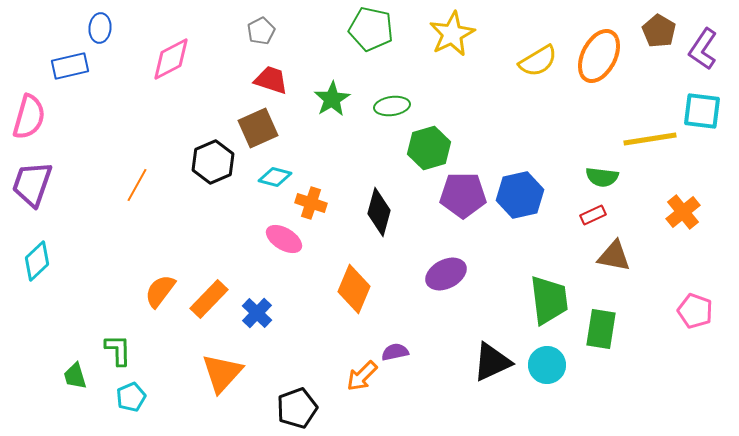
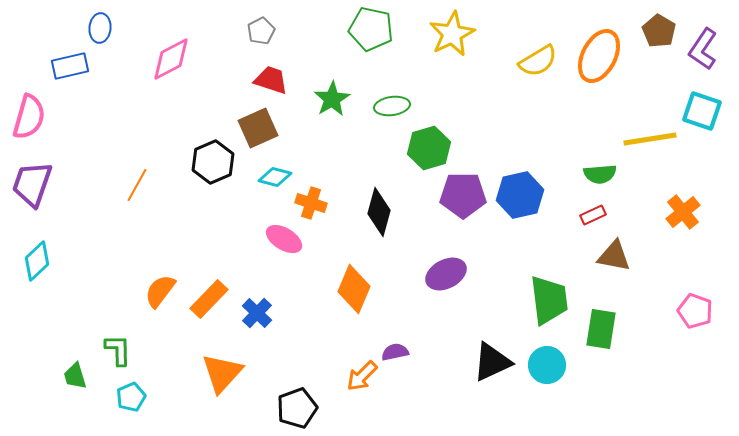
cyan square at (702, 111): rotated 12 degrees clockwise
green semicircle at (602, 177): moved 2 px left, 3 px up; rotated 12 degrees counterclockwise
